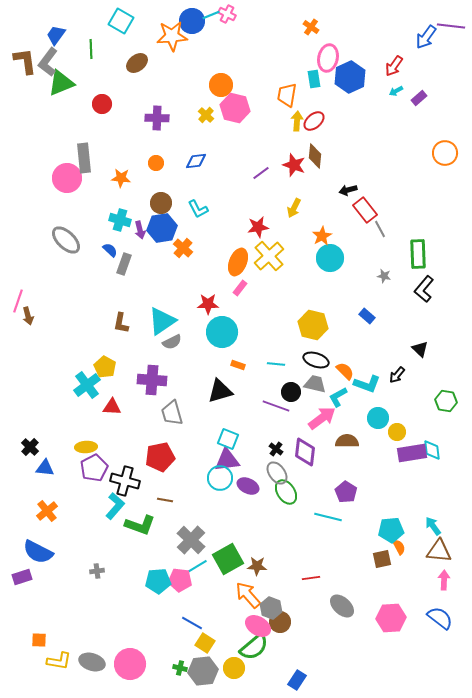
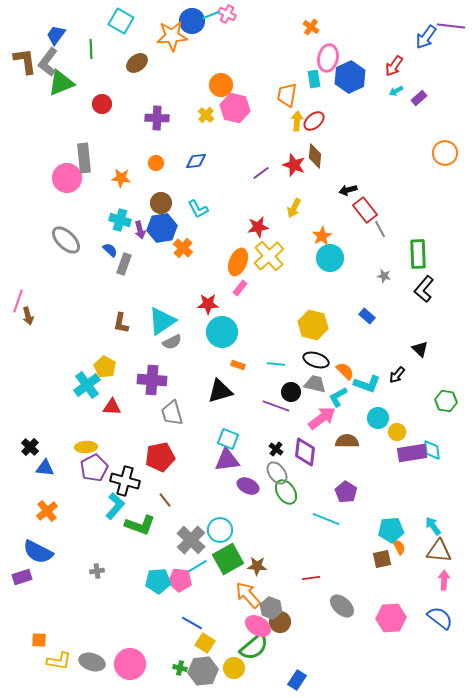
cyan circle at (220, 478): moved 52 px down
brown line at (165, 500): rotated 42 degrees clockwise
cyan line at (328, 517): moved 2 px left, 2 px down; rotated 8 degrees clockwise
